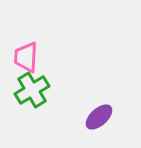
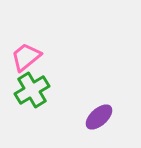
pink trapezoid: rotated 48 degrees clockwise
